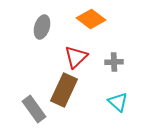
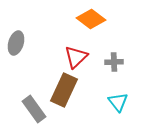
gray ellipse: moved 26 px left, 16 px down
cyan triangle: rotated 10 degrees clockwise
